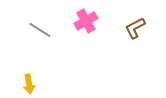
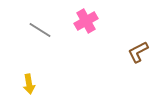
brown L-shape: moved 3 px right, 24 px down
